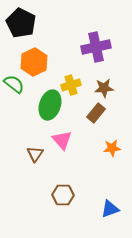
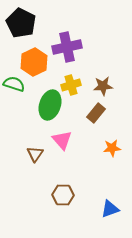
purple cross: moved 29 px left
green semicircle: rotated 20 degrees counterclockwise
brown star: moved 1 px left, 2 px up
